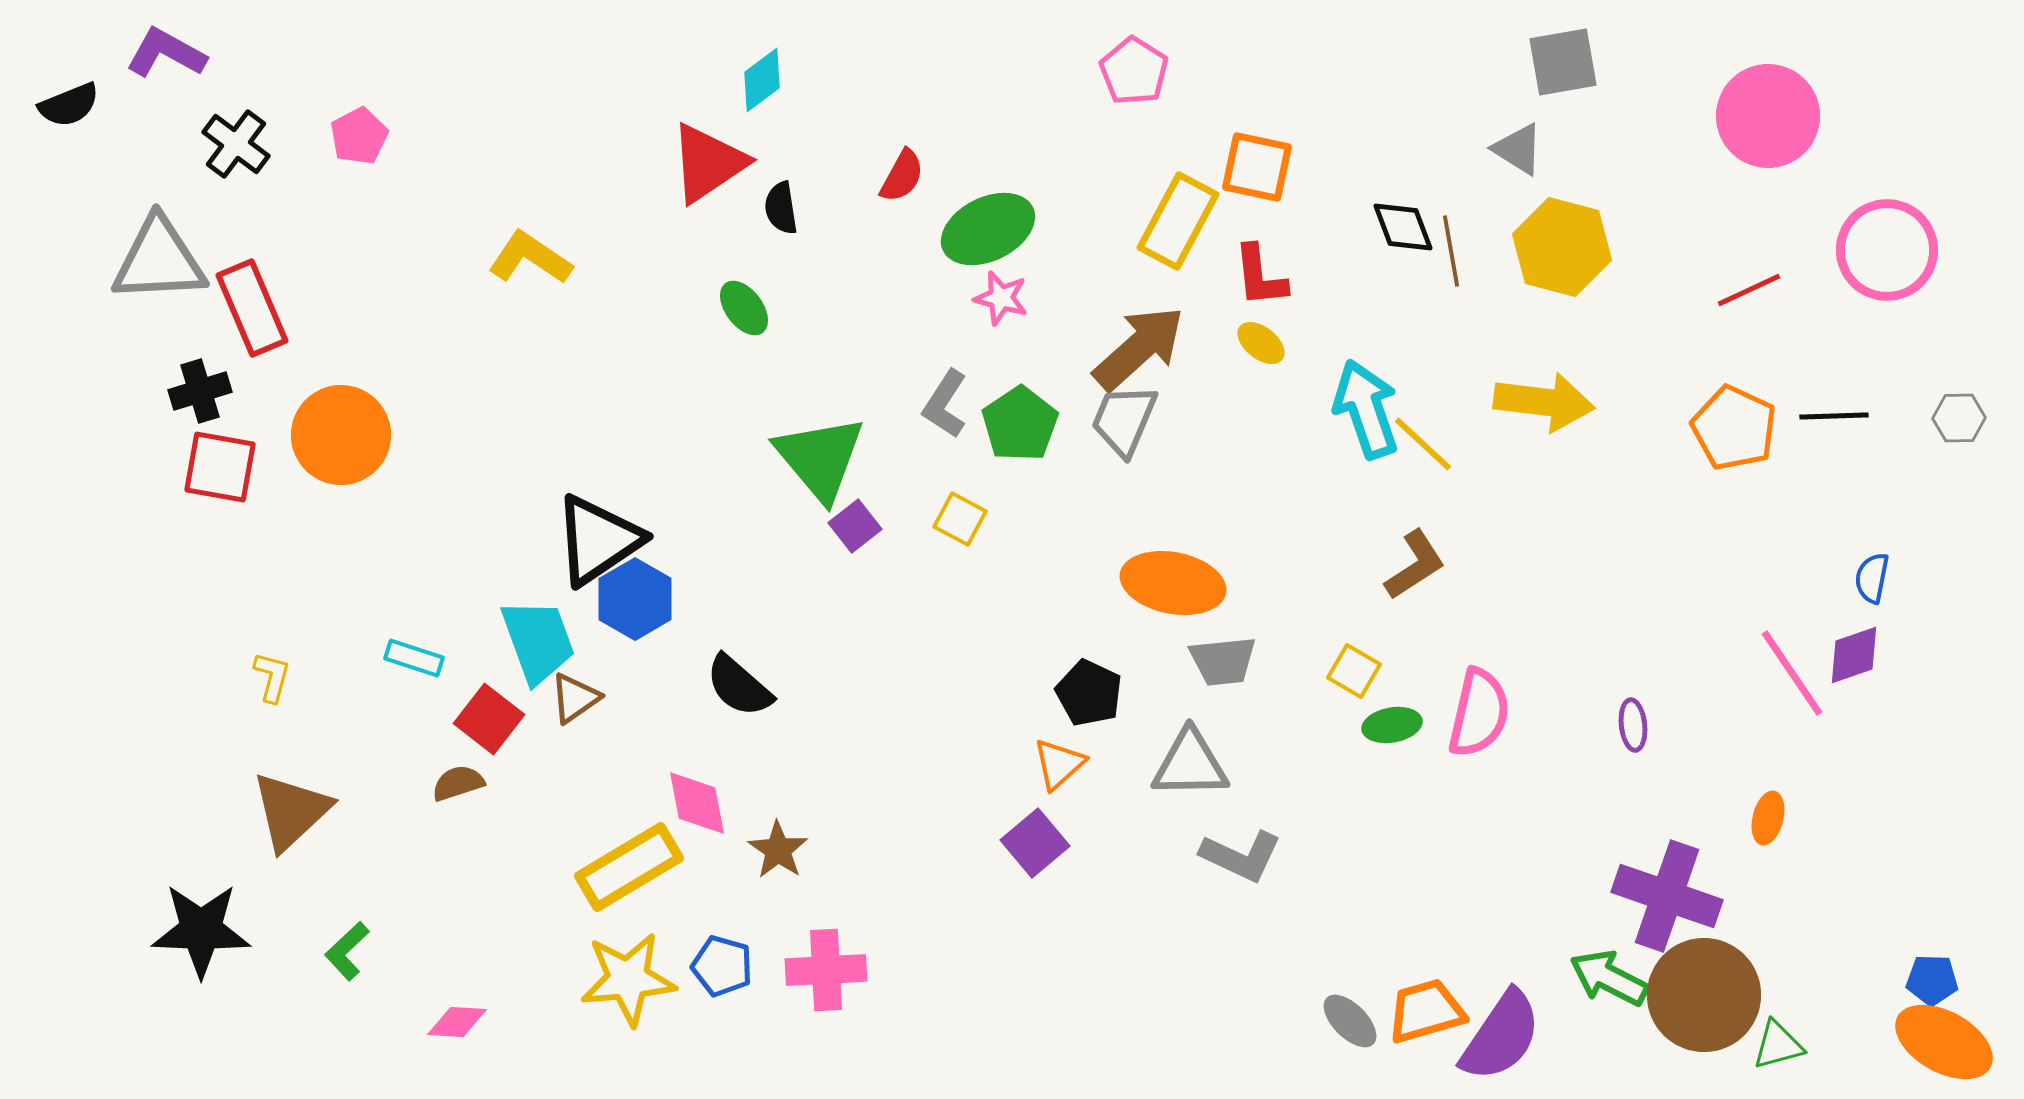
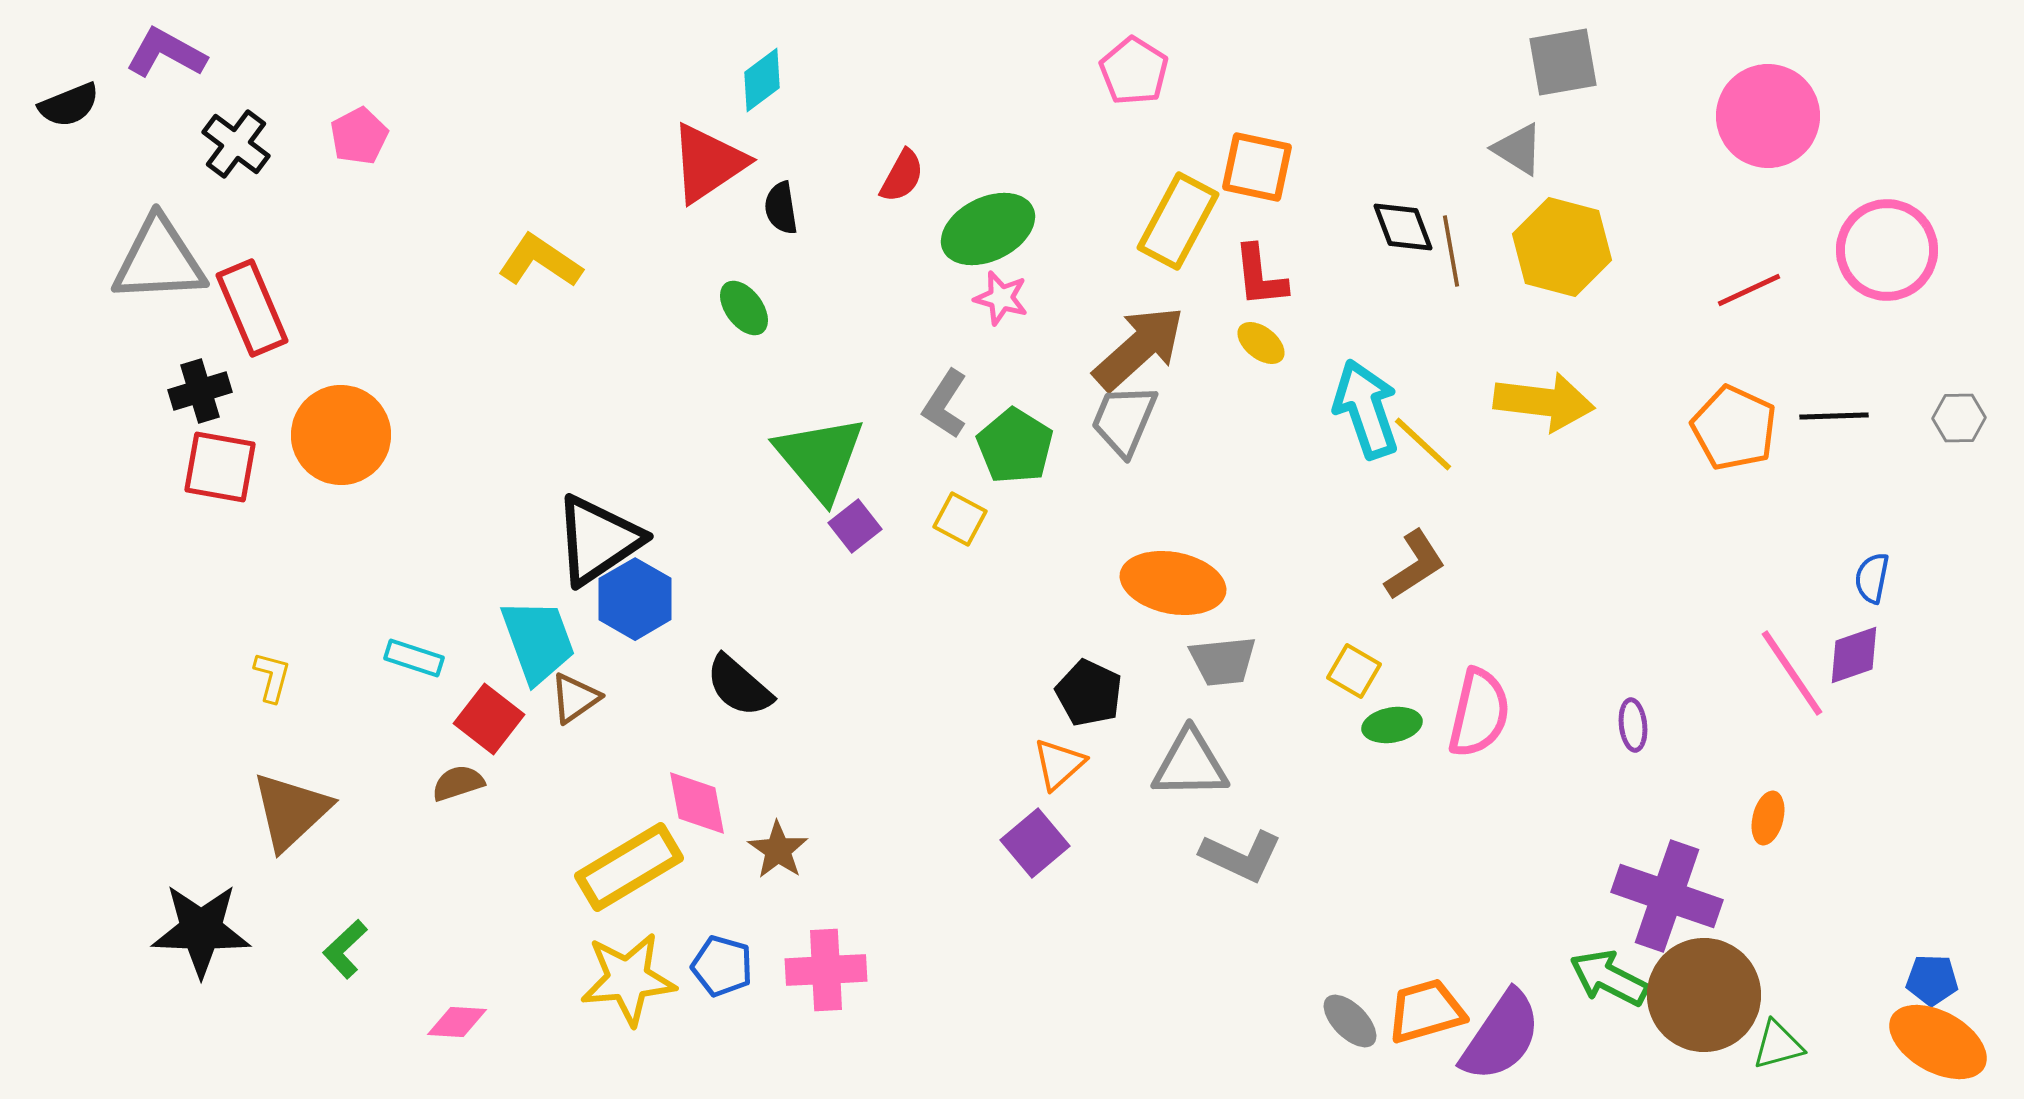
yellow L-shape at (530, 258): moved 10 px right, 3 px down
green pentagon at (1020, 424): moved 5 px left, 22 px down; rotated 6 degrees counterclockwise
green L-shape at (347, 951): moved 2 px left, 2 px up
orange ellipse at (1944, 1042): moved 6 px left
